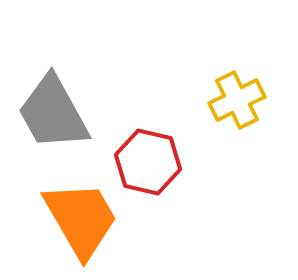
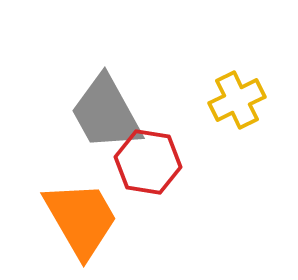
gray trapezoid: moved 53 px right
red hexagon: rotated 4 degrees counterclockwise
